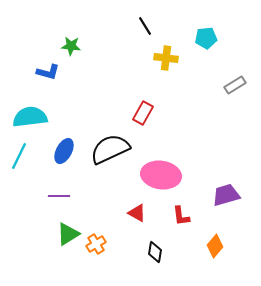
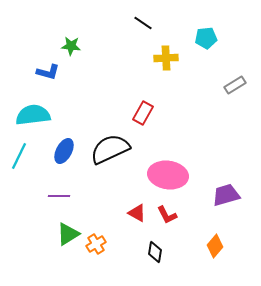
black line: moved 2 px left, 3 px up; rotated 24 degrees counterclockwise
yellow cross: rotated 10 degrees counterclockwise
cyan semicircle: moved 3 px right, 2 px up
pink ellipse: moved 7 px right
red L-shape: moved 14 px left, 1 px up; rotated 20 degrees counterclockwise
